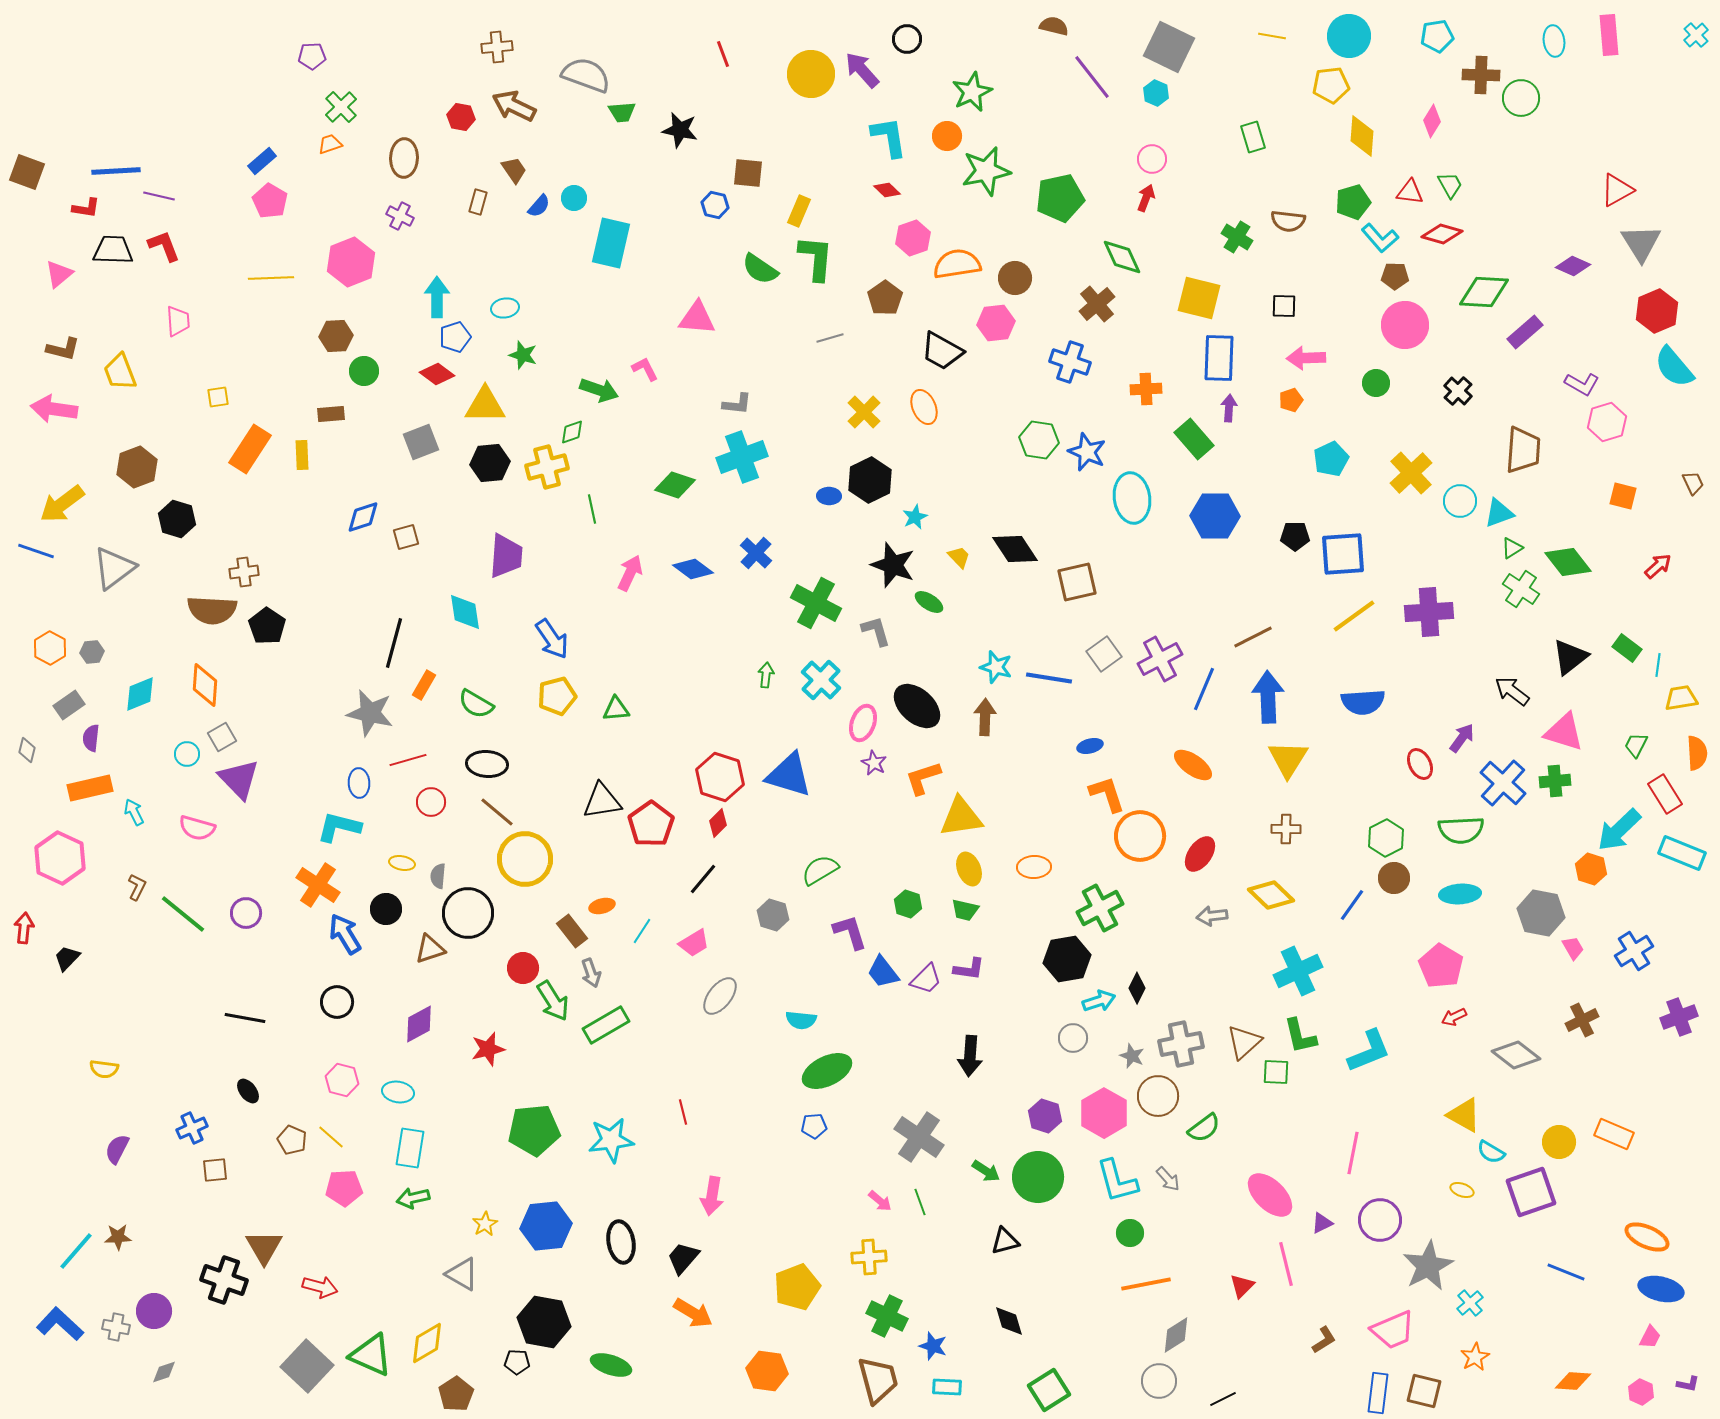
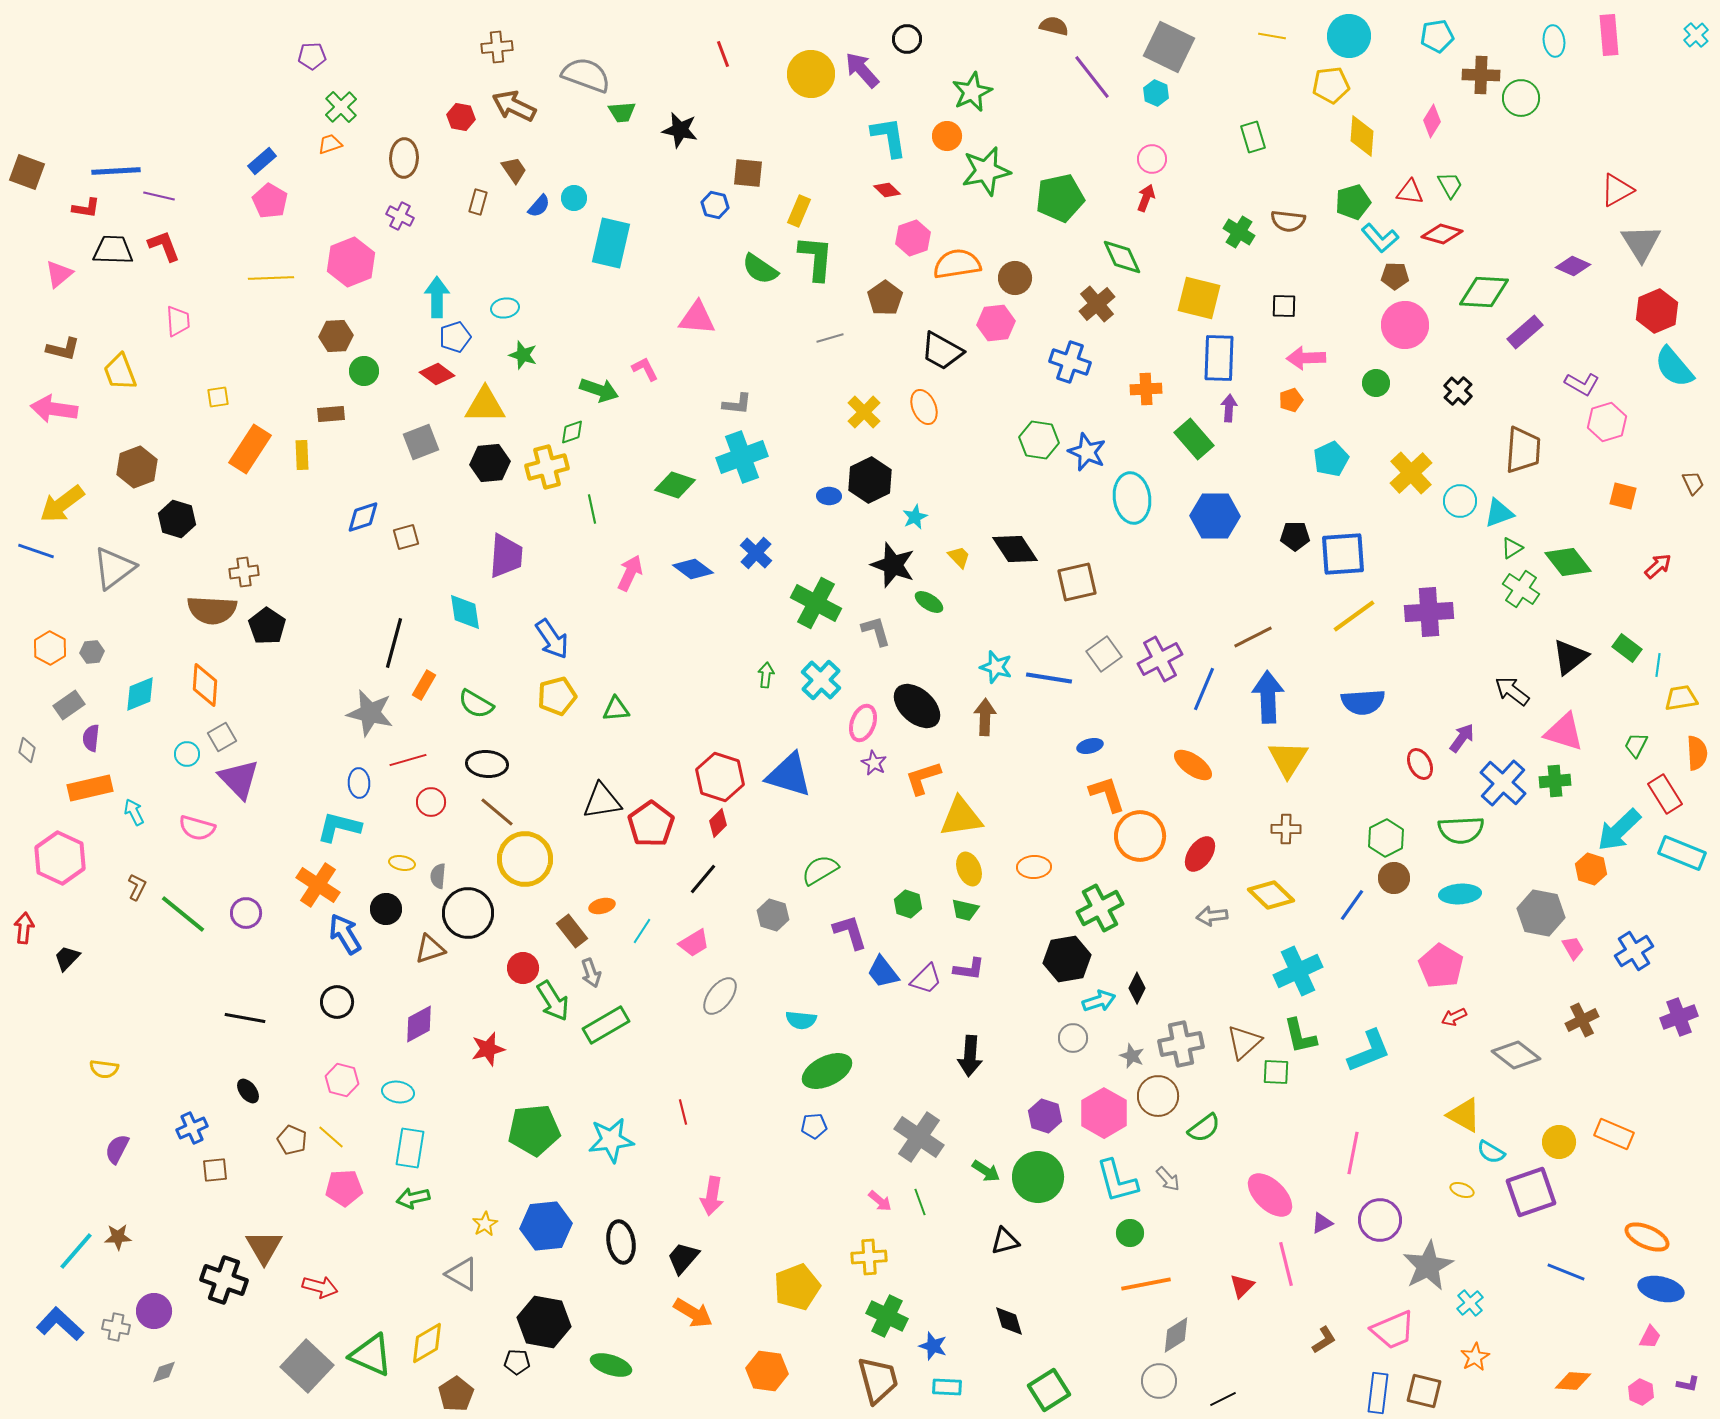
green cross at (1237, 237): moved 2 px right, 5 px up
